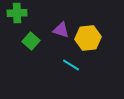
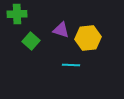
green cross: moved 1 px down
cyan line: rotated 30 degrees counterclockwise
